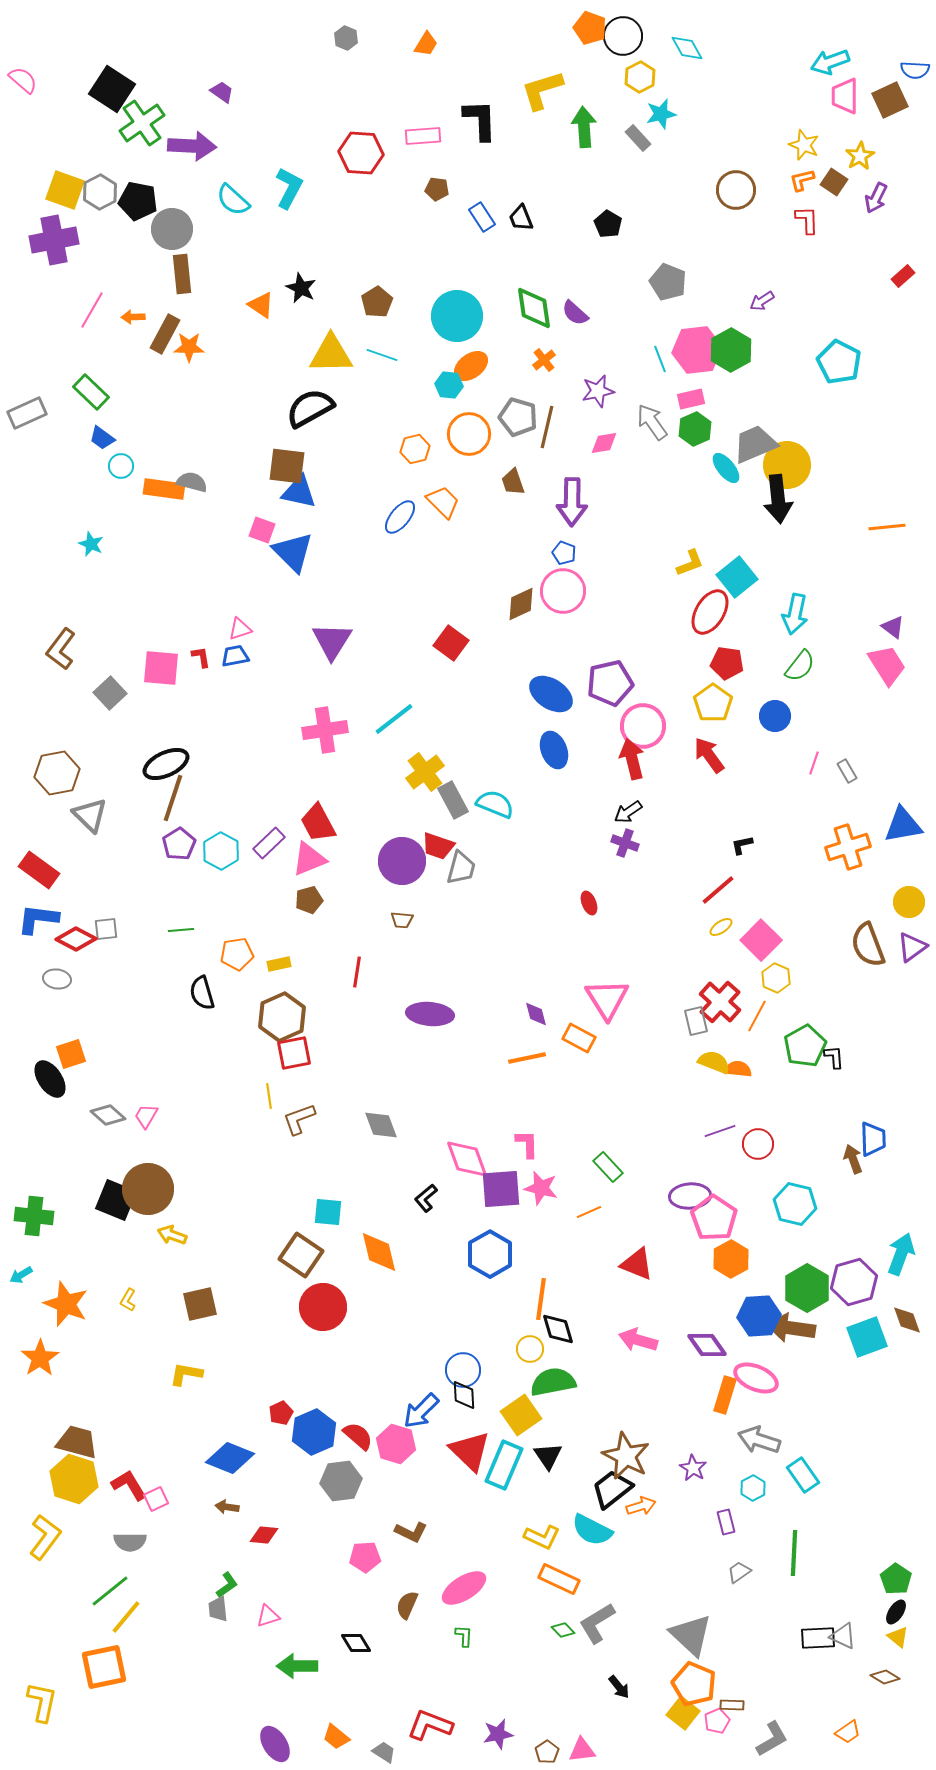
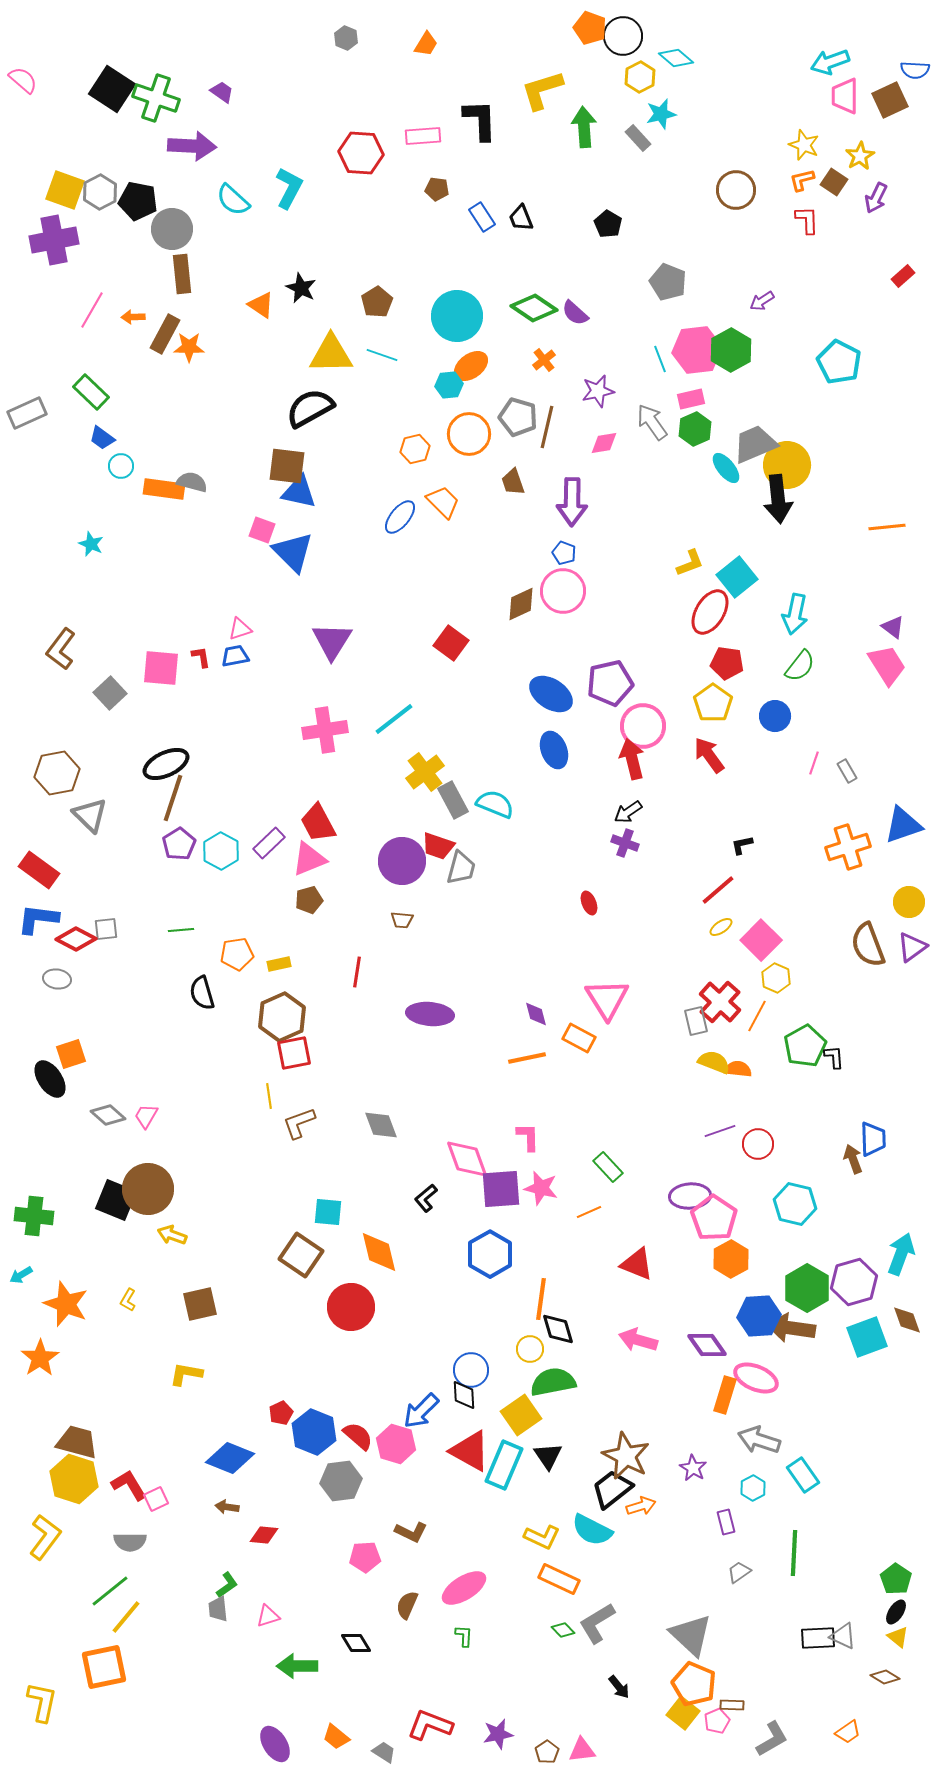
cyan diamond at (687, 48): moved 11 px left, 10 px down; rotated 20 degrees counterclockwise
green cross at (142, 123): moved 14 px right, 25 px up; rotated 36 degrees counterclockwise
green diamond at (534, 308): rotated 48 degrees counterclockwise
cyan hexagon at (449, 385): rotated 12 degrees counterclockwise
blue triangle at (903, 825): rotated 9 degrees counterclockwise
brown L-shape at (299, 1119): moved 4 px down
pink L-shape at (527, 1144): moved 1 px right, 7 px up
red circle at (323, 1307): moved 28 px right
blue circle at (463, 1370): moved 8 px right
blue hexagon at (314, 1432): rotated 15 degrees counterclockwise
red triangle at (470, 1451): rotated 15 degrees counterclockwise
